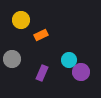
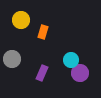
orange rectangle: moved 2 px right, 3 px up; rotated 48 degrees counterclockwise
cyan circle: moved 2 px right
purple circle: moved 1 px left, 1 px down
